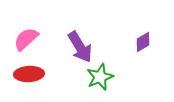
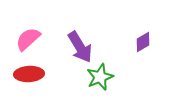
pink semicircle: moved 2 px right
